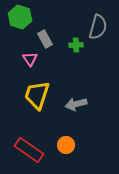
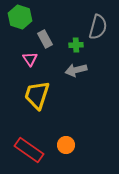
gray arrow: moved 34 px up
